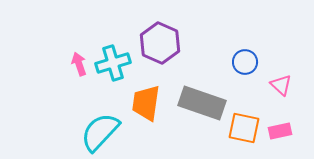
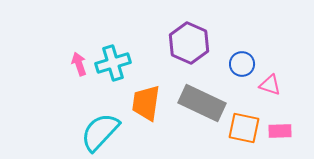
purple hexagon: moved 29 px right
blue circle: moved 3 px left, 2 px down
pink triangle: moved 11 px left; rotated 25 degrees counterclockwise
gray rectangle: rotated 6 degrees clockwise
pink rectangle: rotated 10 degrees clockwise
